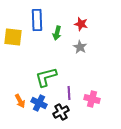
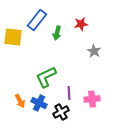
blue rectangle: rotated 40 degrees clockwise
red star: rotated 24 degrees counterclockwise
gray star: moved 14 px right, 4 px down
green L-shape: rotated 10 degrees counterclockwise
pink cross: rotated 21 degrees counterclockwise
